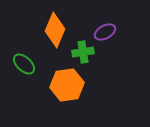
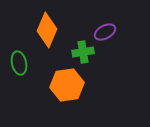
orange diamond: moved 8 px left
green ellipse: moved 5 px left, 1 px up; rotated 35 degrees clockwise
